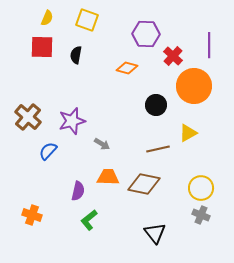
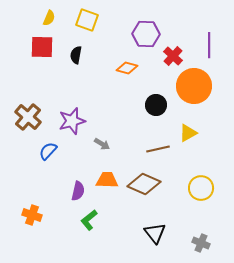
yellow semicircle: moved 2 px right
orange trapezoid: moved 1 px left, 3 px down
brown diamond: rotated 12 degrees clockwise
gray cross: moved 28 px down
